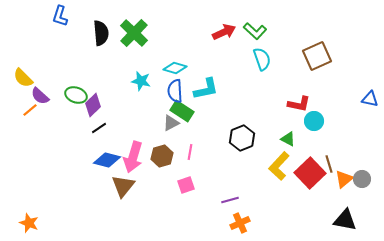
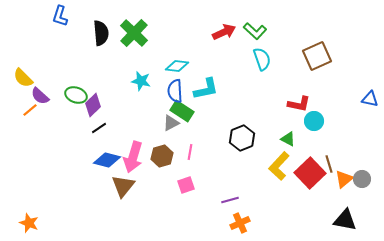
cyan diamond: moved 2 px right, 2 px up; rotated 10 degrees counterclockwise
